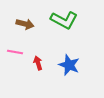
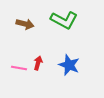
pink line: moved 4 px right, 16 px down
red arrow: rotated 32 degrees clockwise
